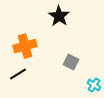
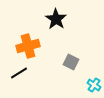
black star: moved 3 px left, 3 px down
orange cross: moved 3 px right
black line: moved 1 px right, 1 px up
